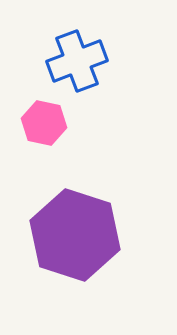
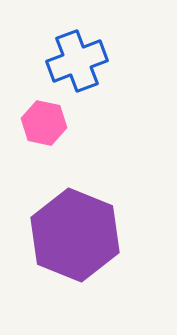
purple hexagon: rotated 4 degrees clockwise
